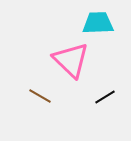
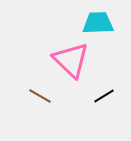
black line: moved 1 px left, 1 px up
